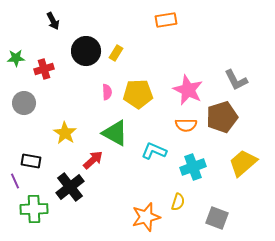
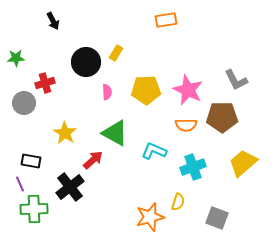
black circle: moved 11 px down
red cross: moved 1 px right, 14 px down
yellow pentagon: moved 8 px right, 4 px up
brown pentagon: rotated 16 degrees clockwise
purple line: moved 5 px right, 3 px down
orange star: moved 4 px right
